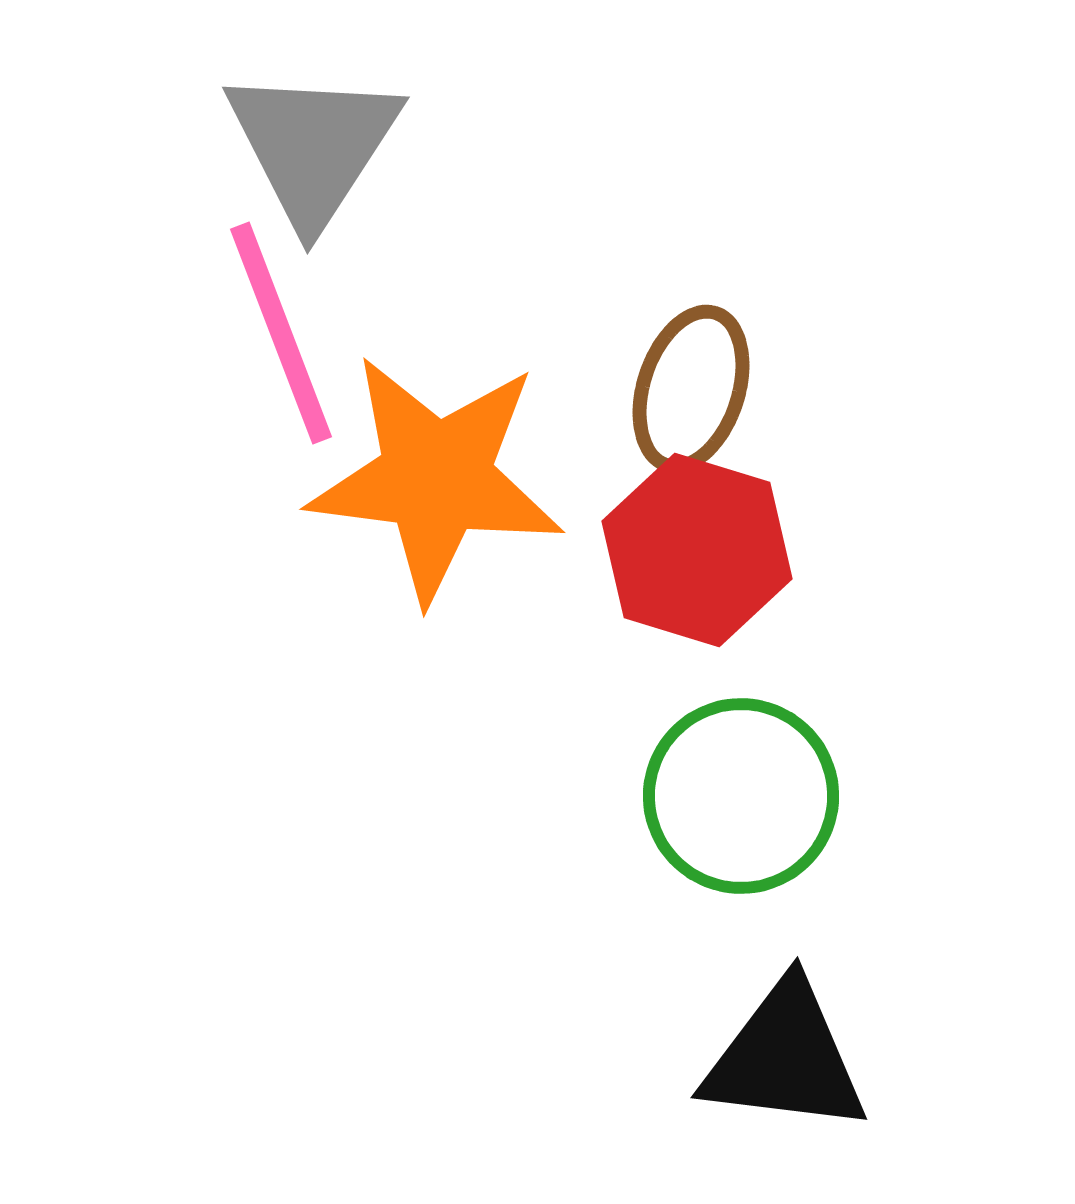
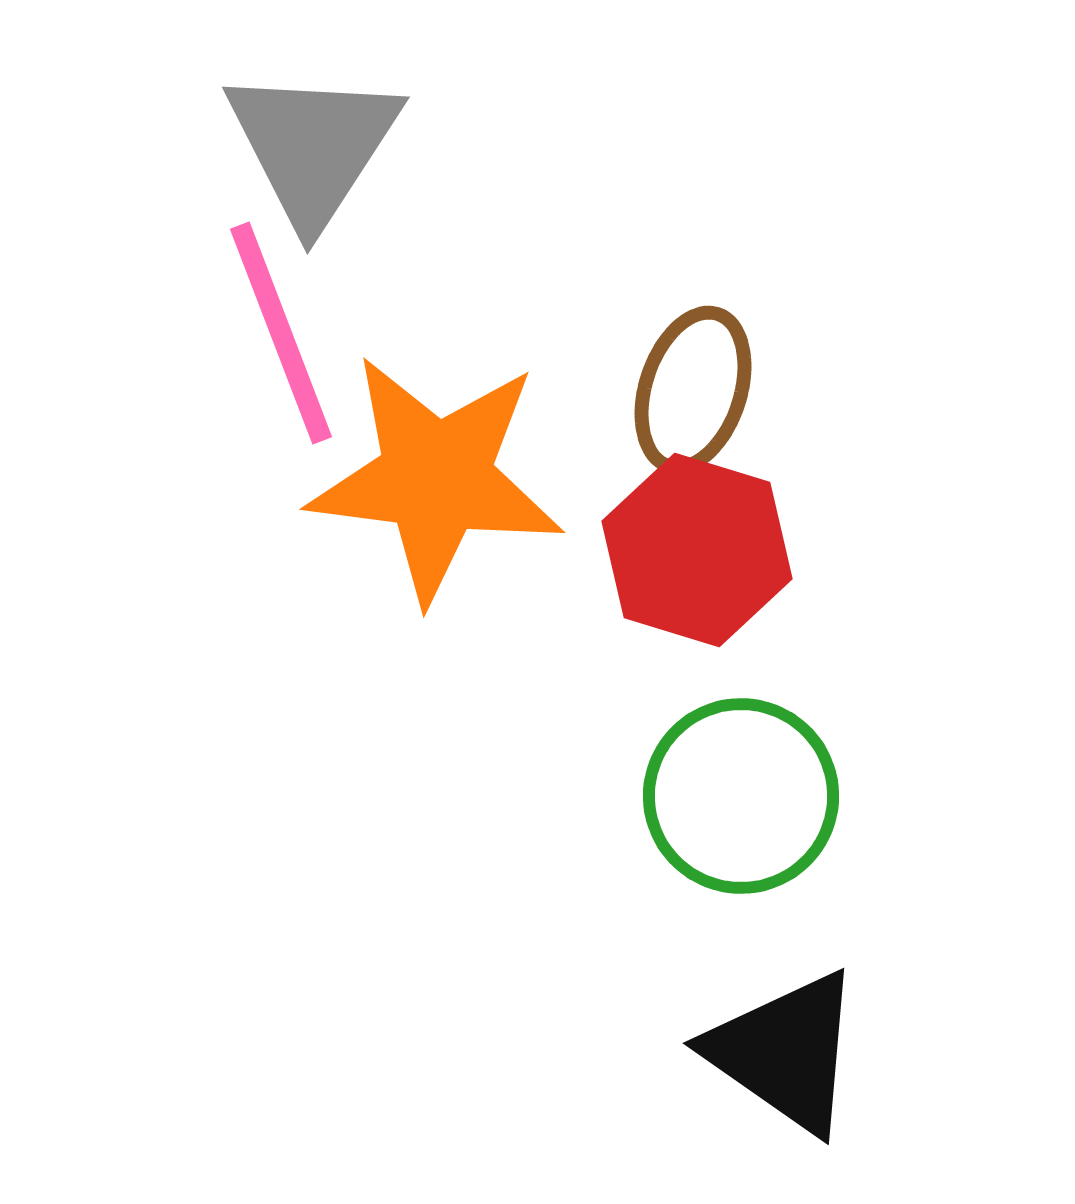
brown ellipse: moved 2 px right, 1 px down
black triangle: moved 6 px up; rotated 28 degrees clockwise
